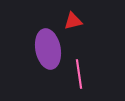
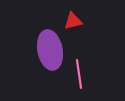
purple ellipse: moved 2 px right, 1 px down
